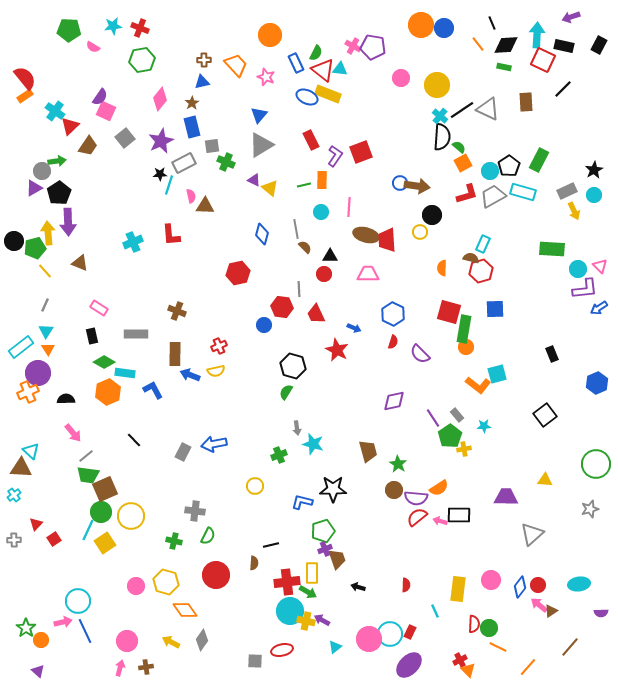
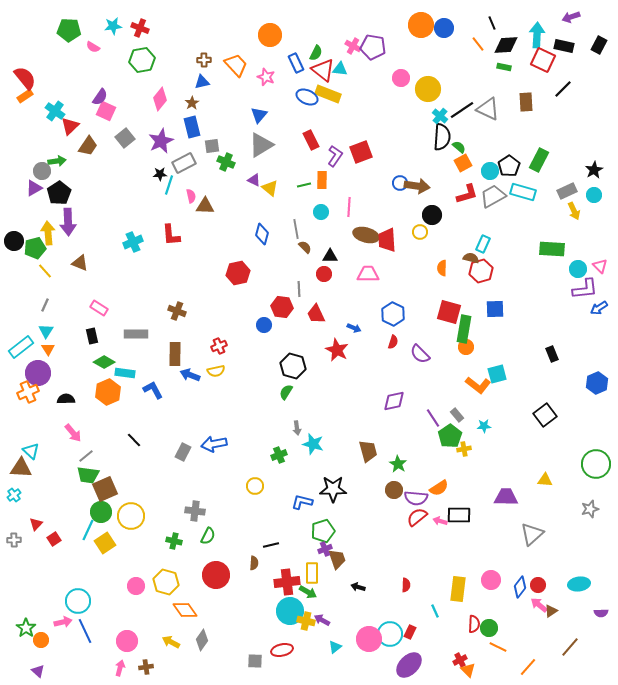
yellow circle at (437, 85): moved 9 px left, 4 px down
